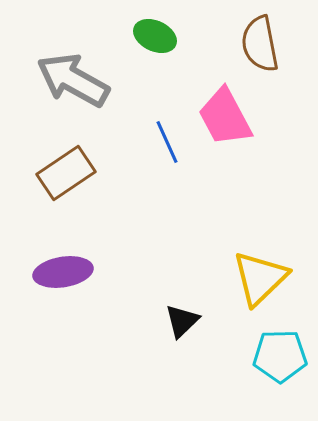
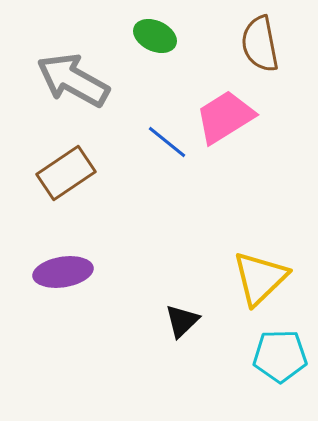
pink trapezoid: rotated 86 degrees clockwise
blue line: rotated 27 degrees counterclockwise
